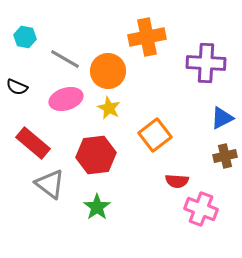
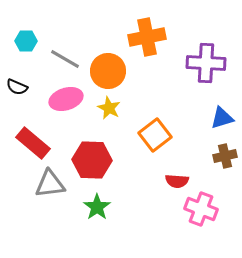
cyan hexagon: moved 1 px right, 4 px down; rotated 10 degrees counterclockwise
blue triangle: rotated 10 degrees clockwise
red hexagon: moved 4 px left, 5 px down; rotated 9 degrees clockwise
gray triangle: rotated 44 degrees counterclockwise
